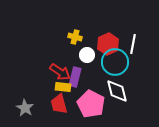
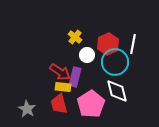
yellow cross: rotated 24 degrees clockwise
pink pentagon: rotated 12 degrees clockwise
gray star: moved 2 px right, 1 px down
